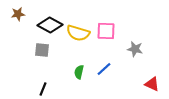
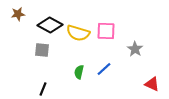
gray star: rotated 21 degrees clockwise
